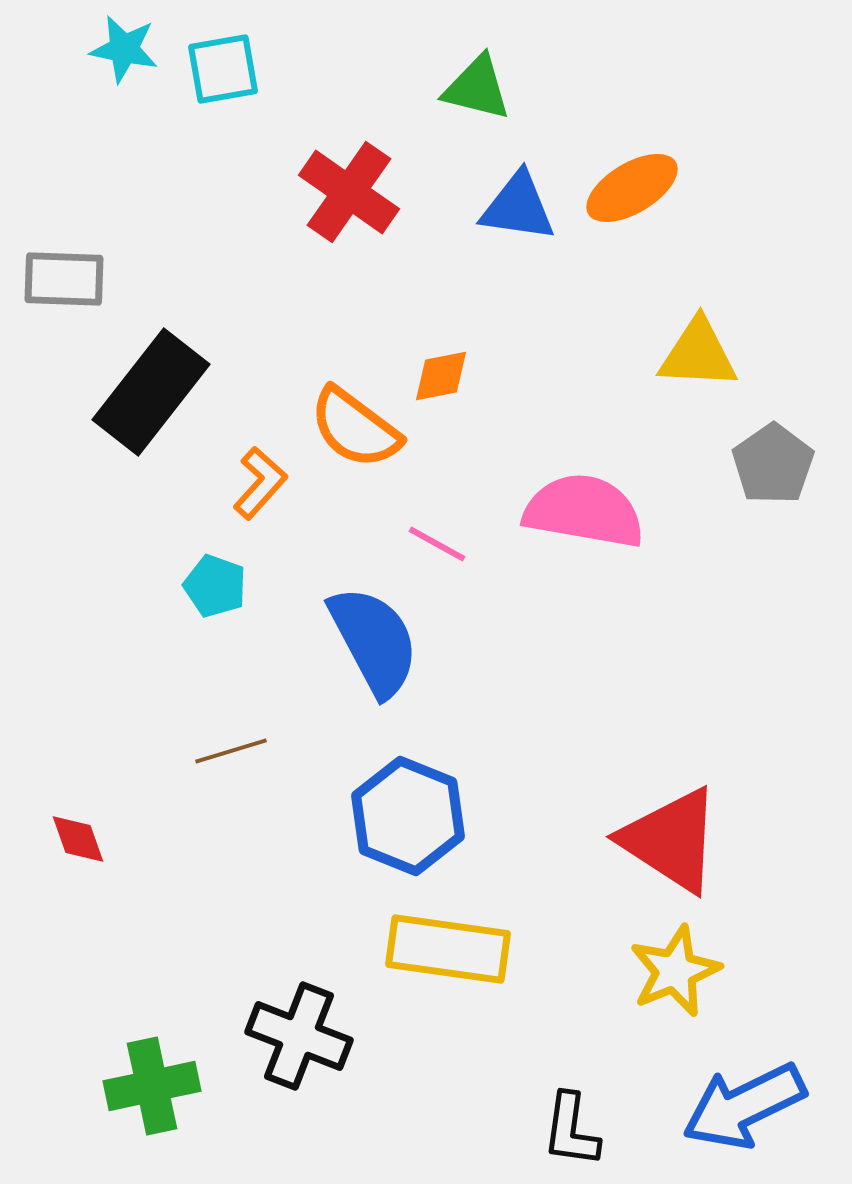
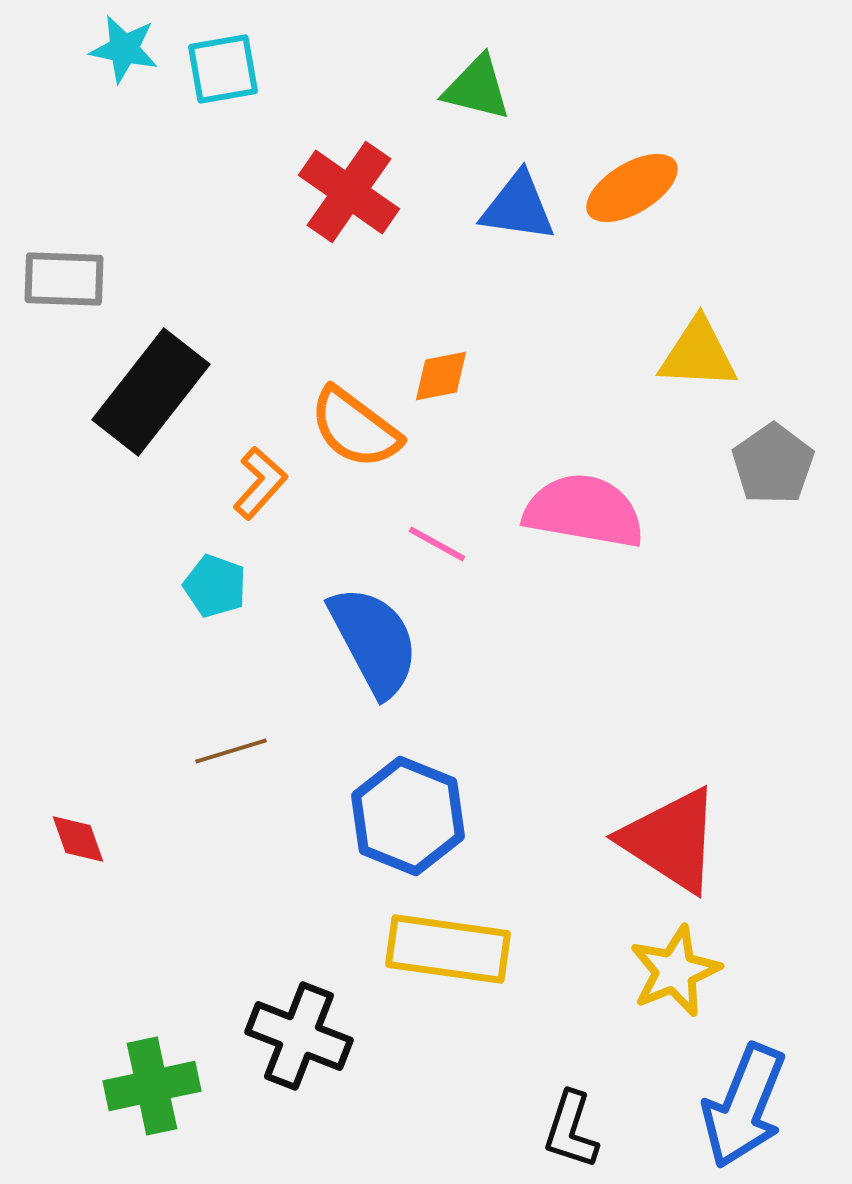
blue arrow: rotated 42 degrees counterclockwise
black L-shape: rotated 10 degrees clockwise
